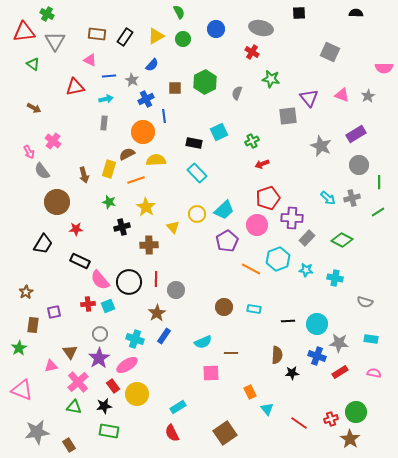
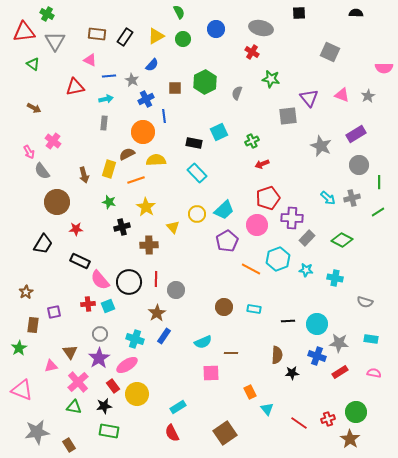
red cross at (331, 419): moved 3 px left
